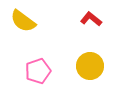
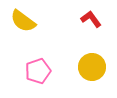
red L-shape: rotated 15 degrees clockwise
yellow circle: moved 2 px right, 1 px down
